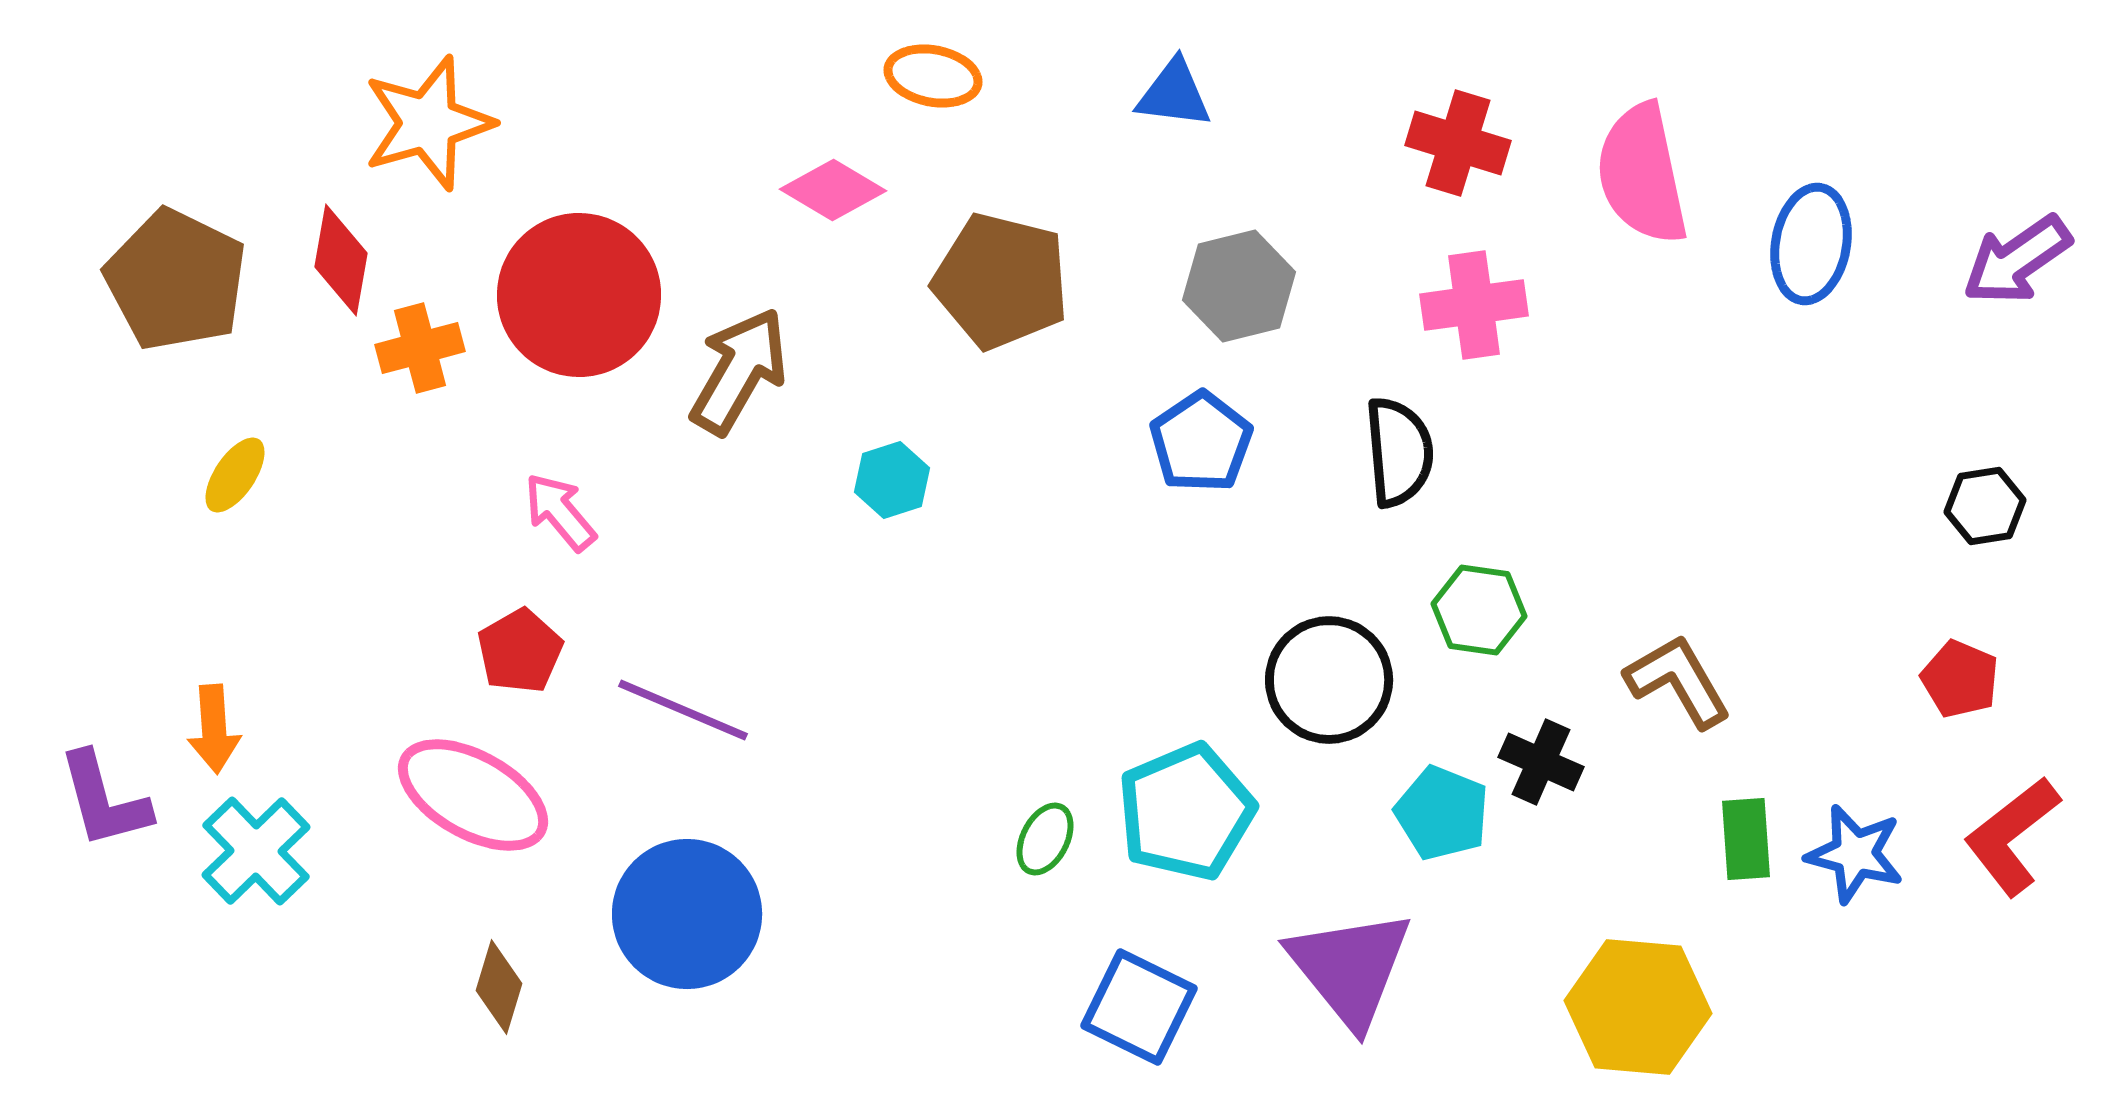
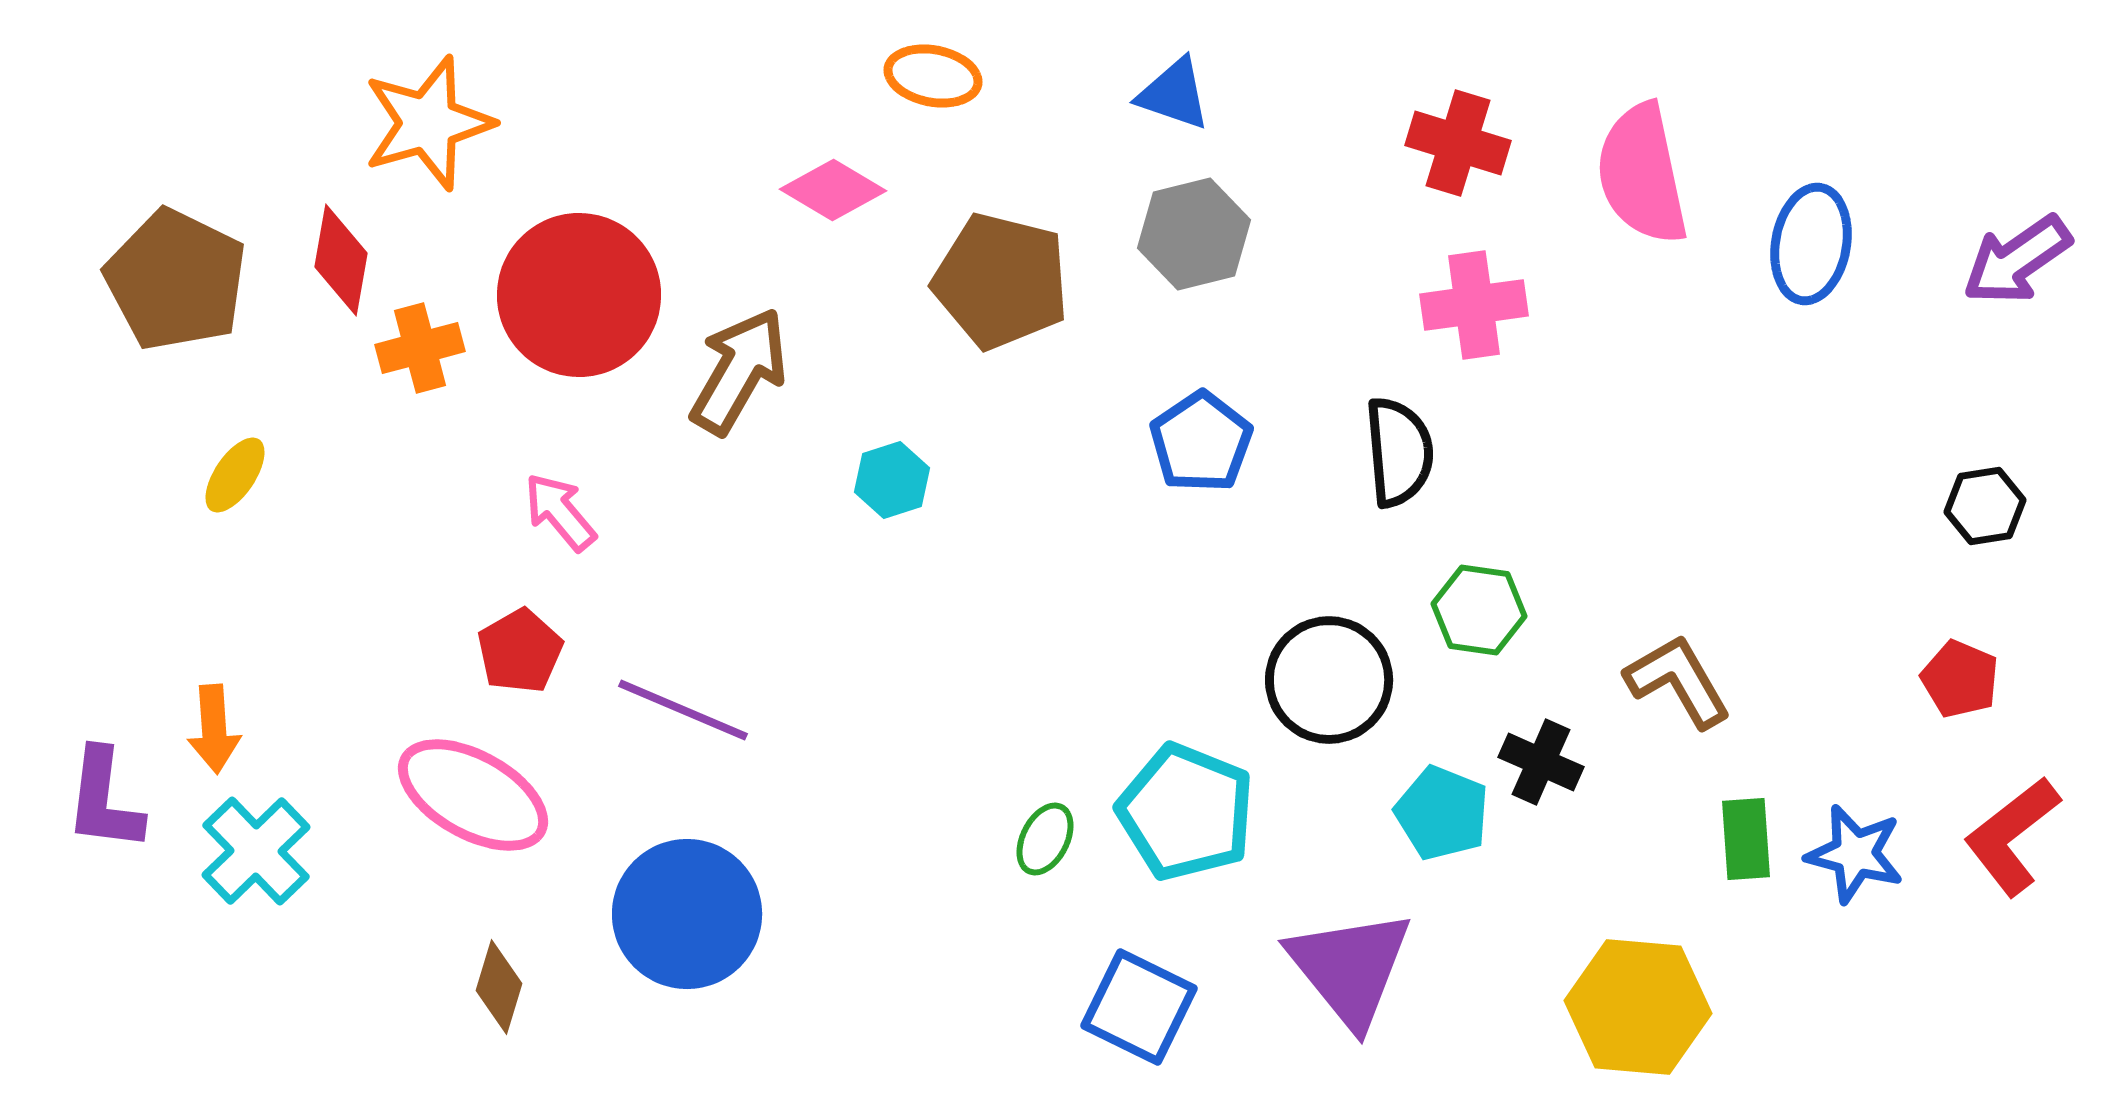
blue triangle at (1174, 94): rotated 12 degrees clockwise
gray hexagon at (1239, 286): moved 45 px left, 52 px up
purple L-shape at (104, 800): rotated 22 degrees clockwise
cyan pentagon at (1186, 812): rotated 27 degrees counterclockwise
